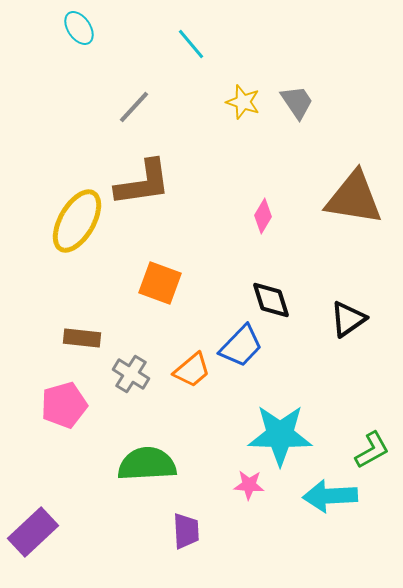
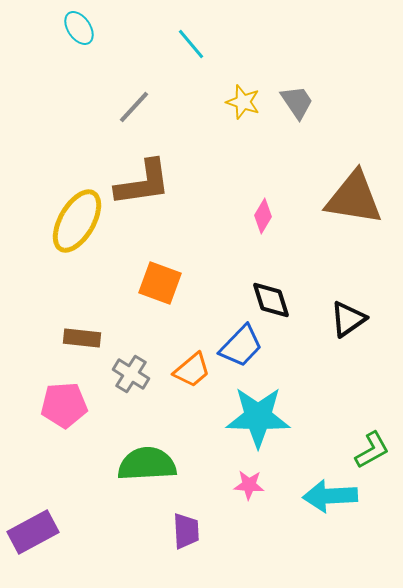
pink pentagon: rotated 12 degrees clockwise
cyan star: moved 22 px left, 18 px up
purple rectangle: rotated 15 degrees clockwise
